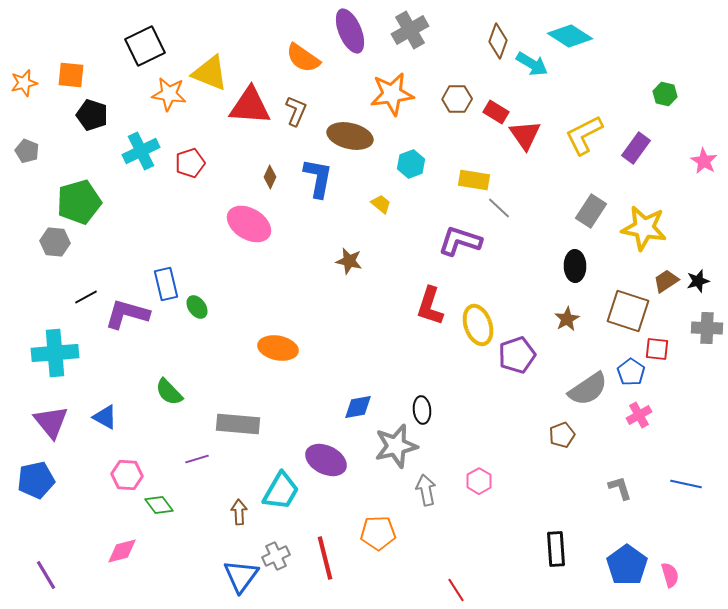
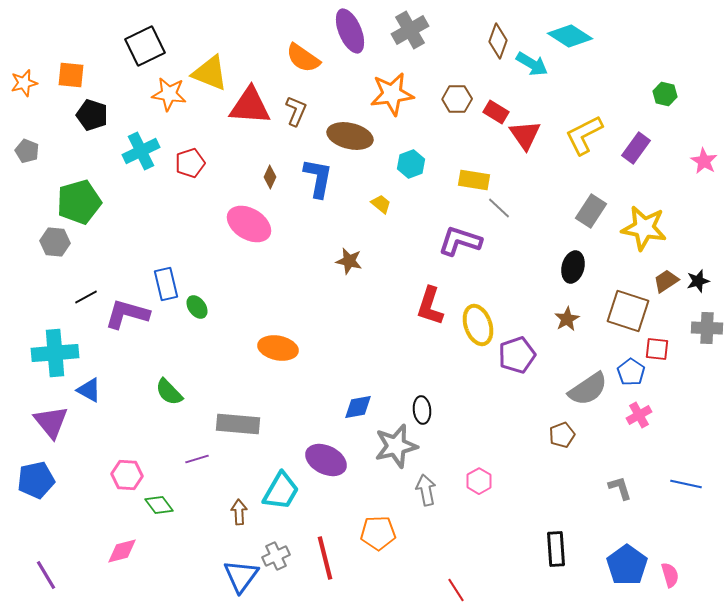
black ellipse at (575, 266): moved 2 px left, 1 px down; rotated 16 degrees clockwise
blue triangle at (105, 417): moved 16 px left, 27 px up
